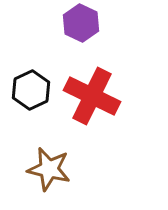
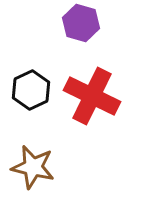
purple hexagon: rotated 9 degrees counterclockwise
brown star: moved 16 px left, 2 px up
